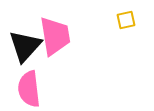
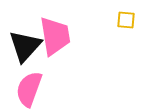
yellow square: rotated 18 degrees clockwise
pink semicircle: rotated 27 degrees clockwise
